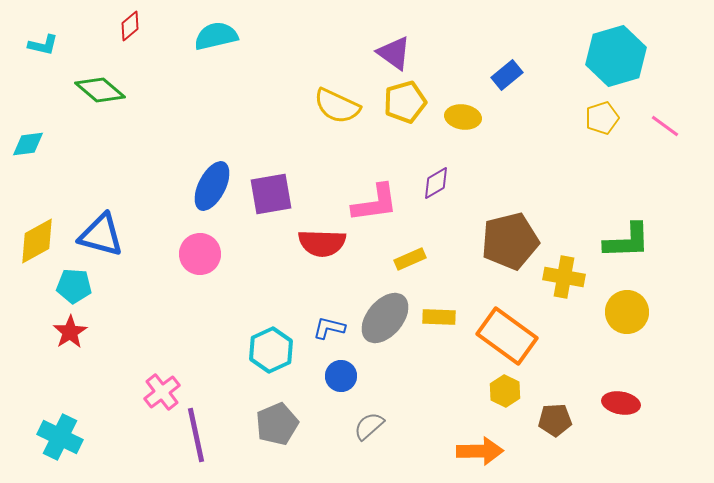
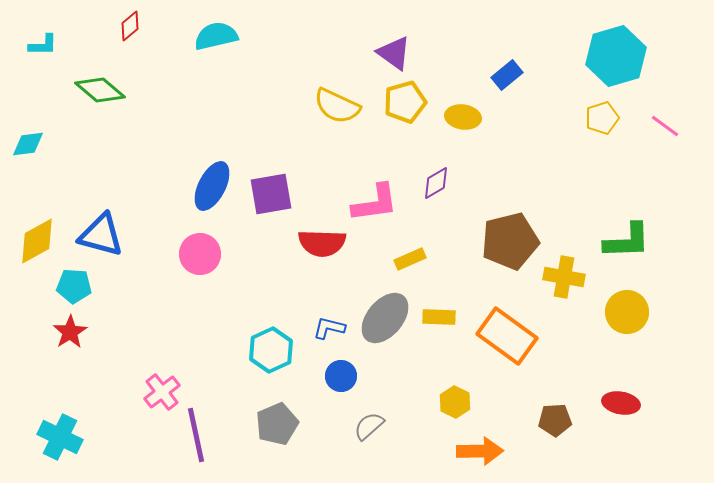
cyan L-shape at (43, 45): rotated 12 degrees counterclockwise
yellow hexagon at (505, 391): moved 50 px left, 11 px down
